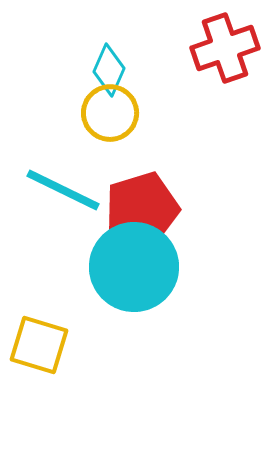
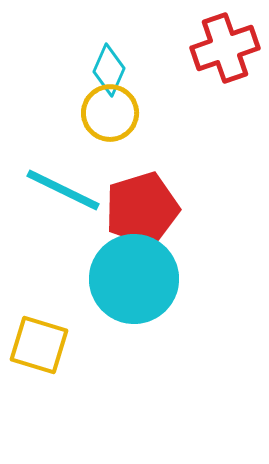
cyan circle: moved 12 px down
